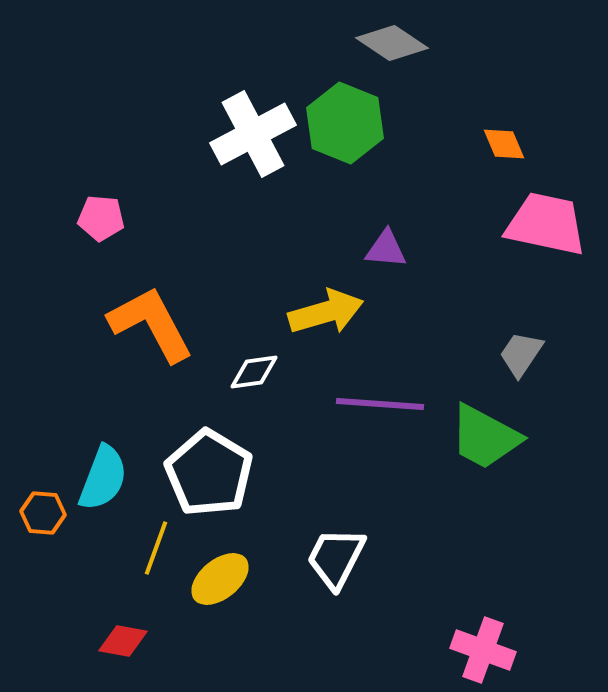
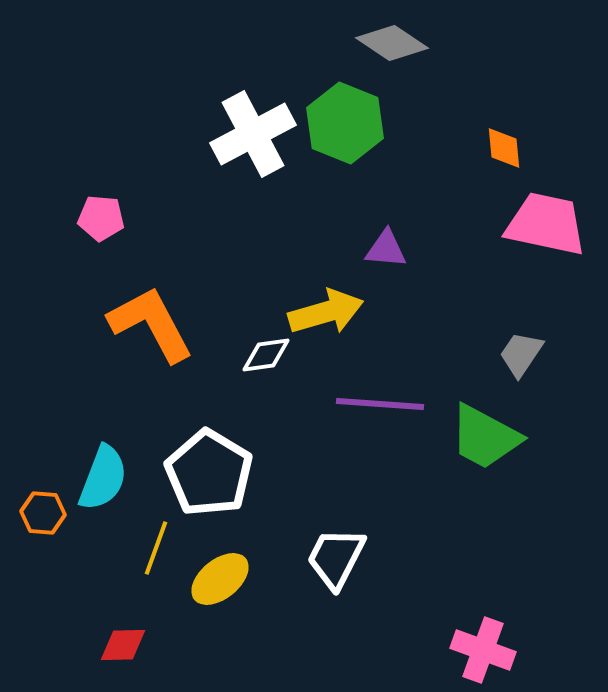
orange diamond: moved 4 px down; rotated 18 degrees clockwise
white diamond: moved 12 px right, 17 px up
red diamond: moved 4 px down; rotated 12 degrees counterclockwise
